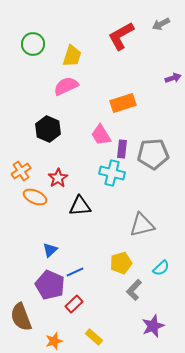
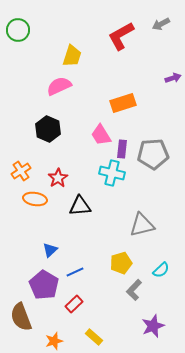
green circle: moved 15 px left, 14 px up
pink semicircle: moved 7 px left
orange ellipse: moved 2 px down; rotated 15 degrees counterclockwise
cyan semicircle: moved 2 px down
purple pentagon: moved 6 px left; rotated 8 degrees clockwise
